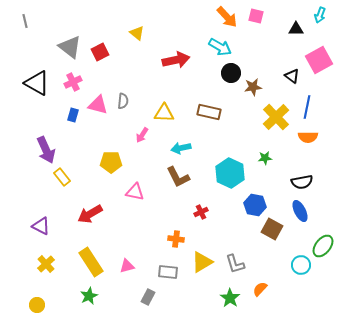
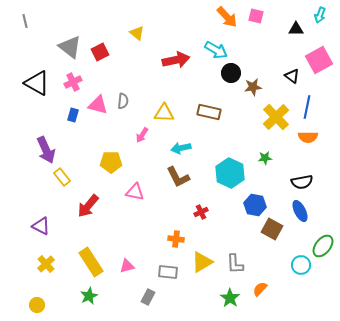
cyan arrow at (220, 47): moved 4 px left, 3 px down
red arrow at (90, 214): moved 2 px left, 8 px up; rotated 20 degrees counterclockwise
gray L-shape at (235, 264): rotated 15 degrees clockwise
